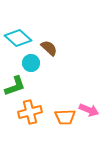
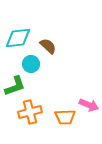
cyan diamond: rotated 48 degrees counterclockwise
brown semicircle: moved 1 px left, 2 px up
cyan circle: moved 1 px down
pink arrow: moved 5 px up
